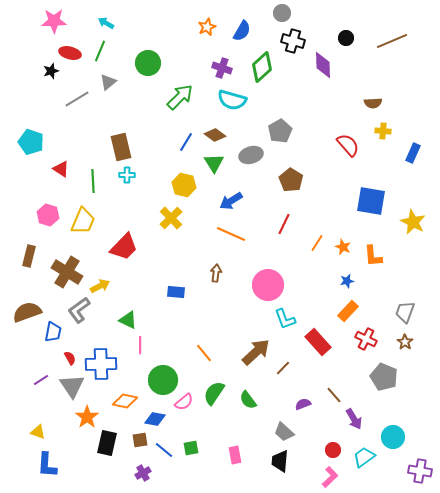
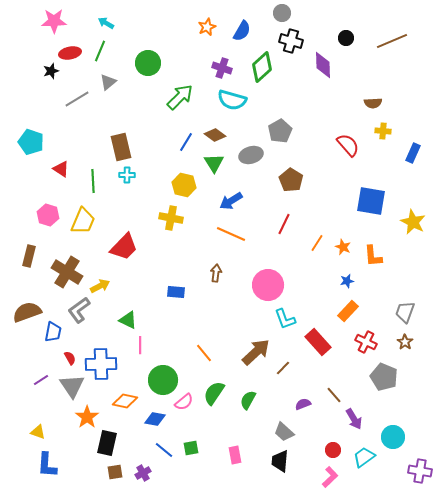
black cross at (293, 41): moved 2 px left
red ellipse at (70, 53): rotated 25 degrees counterclockwise
yellow cross at (171, 218): rotated 35 degrees counterclockwise
red cross at (366, 339): moved 3 px down
green semicircle at (248, 400): rotated 66 degrees clockwise
brown square at (140, 440): moved 25 px left, 32 px down
